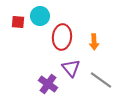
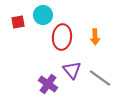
cyan circle: moved 3 px right, 1 px up
red square: rotated 16 degrees counterclockwise
orange arrow: moved 1 px right, 5 px up
purple triangle: moved 1 px right, 2 px down
gray line: moved 1 px left, 2 px up
